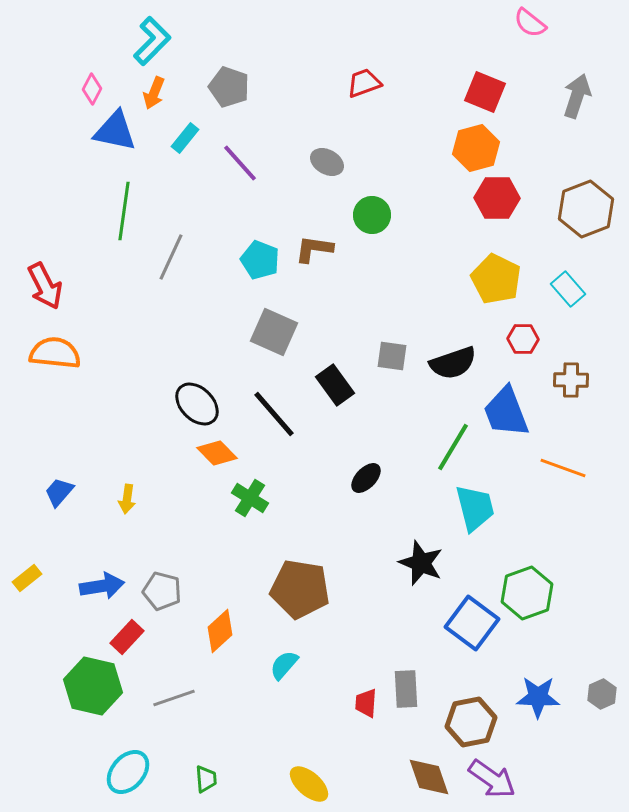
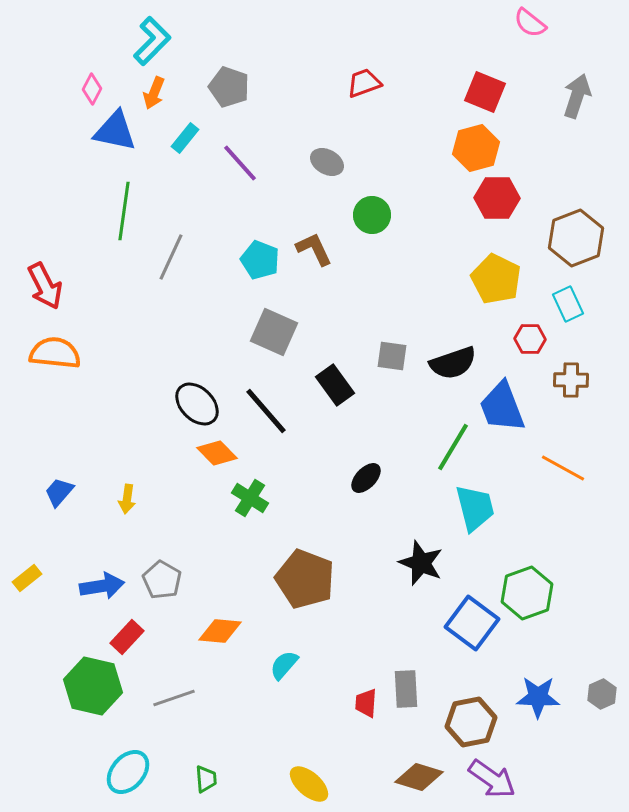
brown hexagon at (586, 209): moved 10 px left, 29 px down
brown L-shape at (314, 249): rotated 57 degrees clockwise
cyan rectangle at (568, 289): moved 15 px down; rotated 16 degrees clockwise
red hexagon at (523, 339): moved 7 px right
blue trapezoid at (506, 412): moved 4 px left, 5 px up
black line at (274, 414): moved 8 px left, 3 px up
orange line at (563, 468): rotated 9 degrees clockwise
brown pentagon at (300, 589): moved 5 px right, 10 px up; rotated 12 degrees clockwise
gray pentagon at (162, 591): moved 11 px up; rotated 15 degrees clockwise
orange diamond at (220, 631): rotated 48 degrees clockwise
brown diamond at (429, 777): moved 10 px left; rotated 54 degrees counterclockwise
